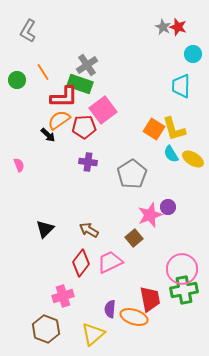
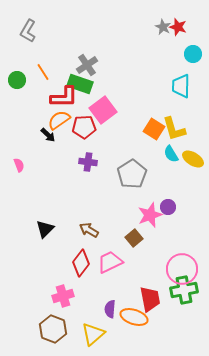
brown hexagon: moved 7 px right
